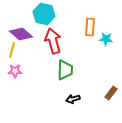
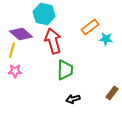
orange rectangle: rotated 48 degrees clockwise
brown rectangle: moved 1 px right
